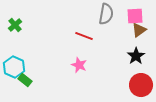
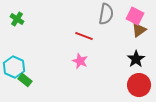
pink square: rotated 30 degrees clockwise
green cross: moved 2 px right, 6 px up; rotated 16 degrees counterclockwise
black star: moved 3 px down
pink star: moved 1 px right, 4 px up
red circle: moved 2 px left
